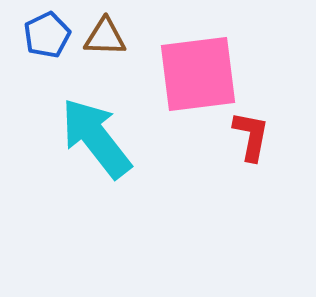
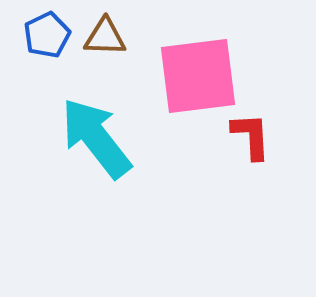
pink square: moved 2 px down
red L-shape: rotated 14 degrees counterclockwise
